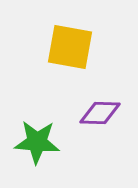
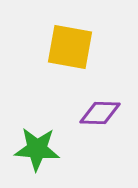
green star: moved 7 px down
